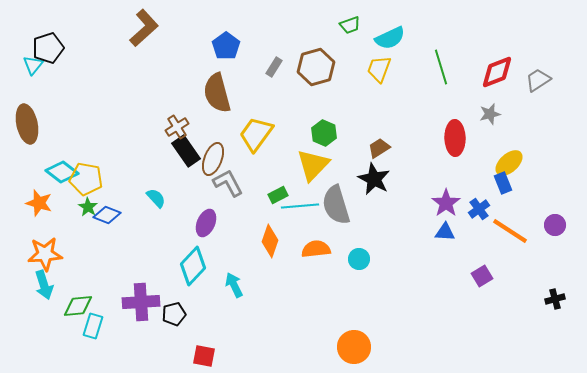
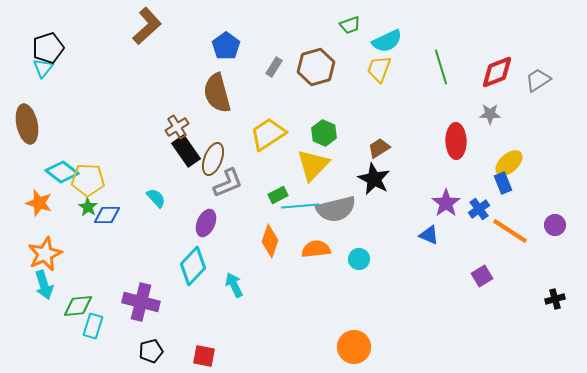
brown L-shape at (144, 28): moved 3 px right, 2 px up
cyan semicircle at (390, 38): moved 3 px left, 3 px down
cyan triangle at (33, 65): moved 10 px right, 3 px down
gray star at (490, 114): rotated 15 degrees clockwise
yellow trapezoid at (256, 134): moved 12 px right; rotated 21 degrees clockwise
red ellipse at (455, 138): moved 1 px right, 3 px down
yellow pentagon at (86, 179): moved 2 px right, 1 px down; rotated 8 degrees counterclockwise
gray L-shape at (228, 183): rotated 96 degrees clockwise
gray semicircle at (336, 205): moved 4 px down; rotated 87 degrees counterclockwise
blue diamond at (107, 215): rotated 20 degrees counterclockwise
blue triangle at (445, 232): moved 16 px left, 3 px down; rotated 20 degrees clockwise
orange star at (45, 254): rotated 20 degrees counterclockwise
purple cross at (141, 302): rotated 18 degrees clockwise
black pentagon at (174, 314): moved 23 px left, 37 px down
